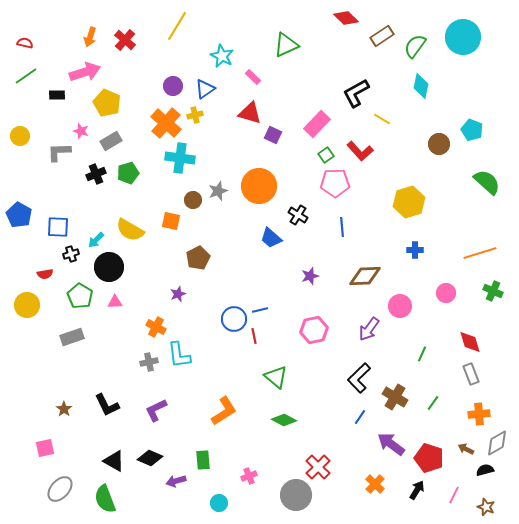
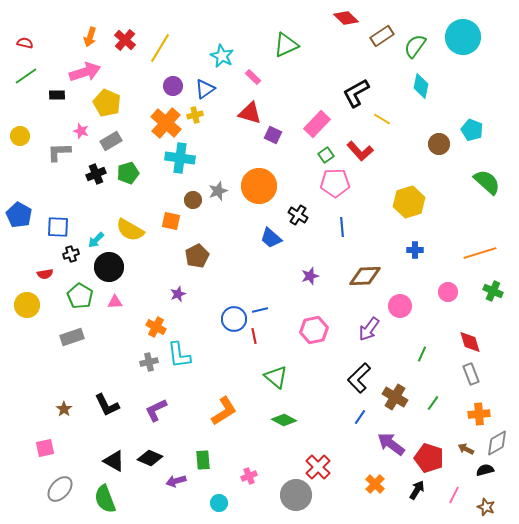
yellow line at (177, 26): moved 17 px left, 22 px down
brown pentagon at (198, 258): moved 1 px left, 2 px up
pink circle at (446, 293): moved 2 px right, 1 px up
